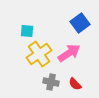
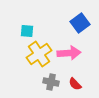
pink arrow: rotated 30 degrees clockwise
